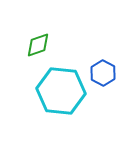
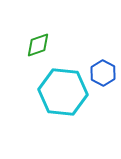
cyan hexagon: moved 2 px right, 1 px down
